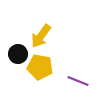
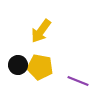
yellow arrow: moved 5 px up
black circle: moved 11 px down
